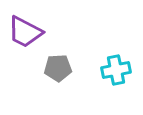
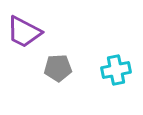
purple trapezoid: moved 1 px left
